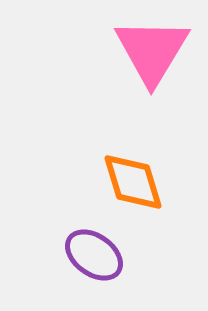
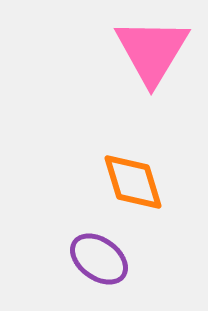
purple ellipse: moved 5 px right, 4 px down
